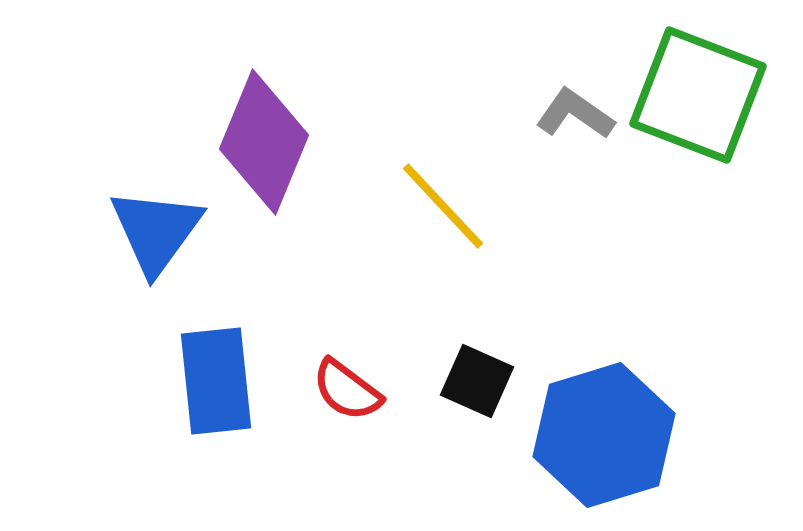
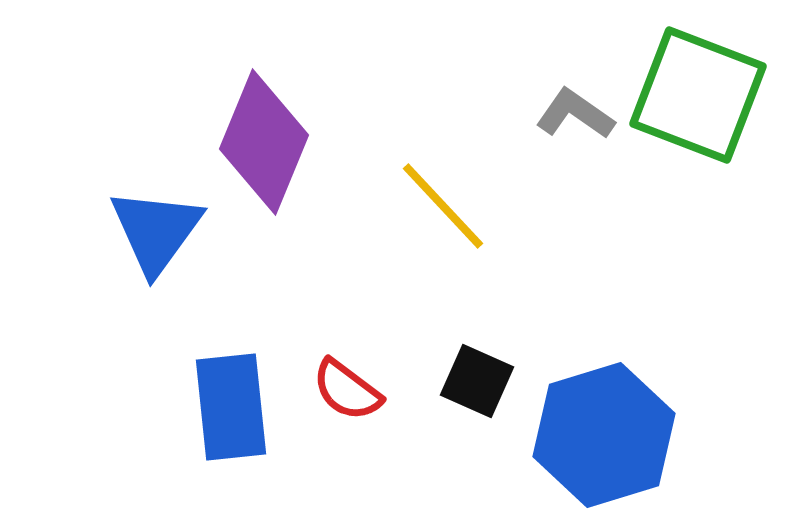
blue rectangle: moved 15 px right, 26 px down
